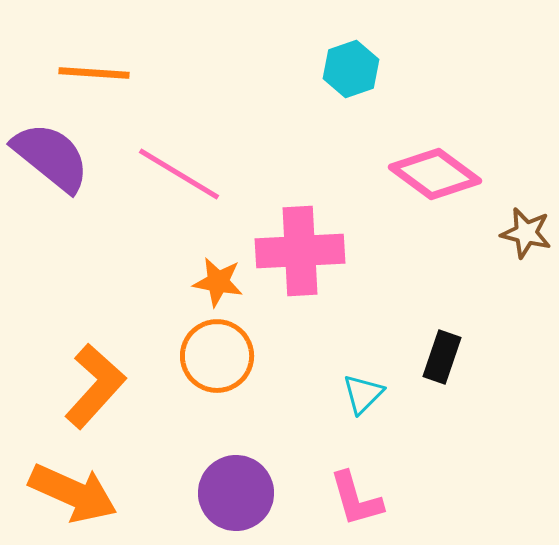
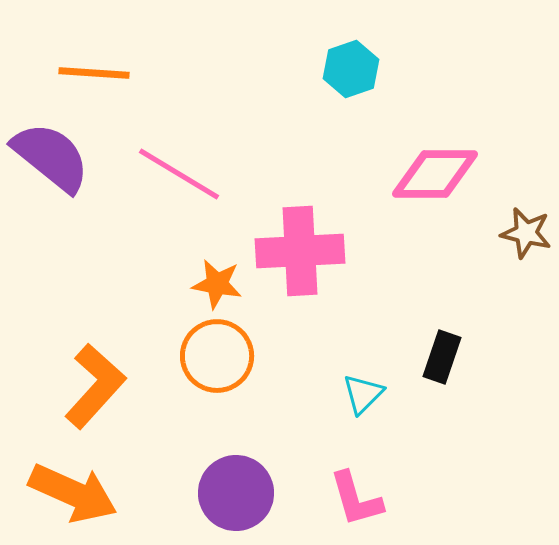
pink diamond: rotated 36 degrees counterclockwise
orange star: moved 1 px left, 2 px down
